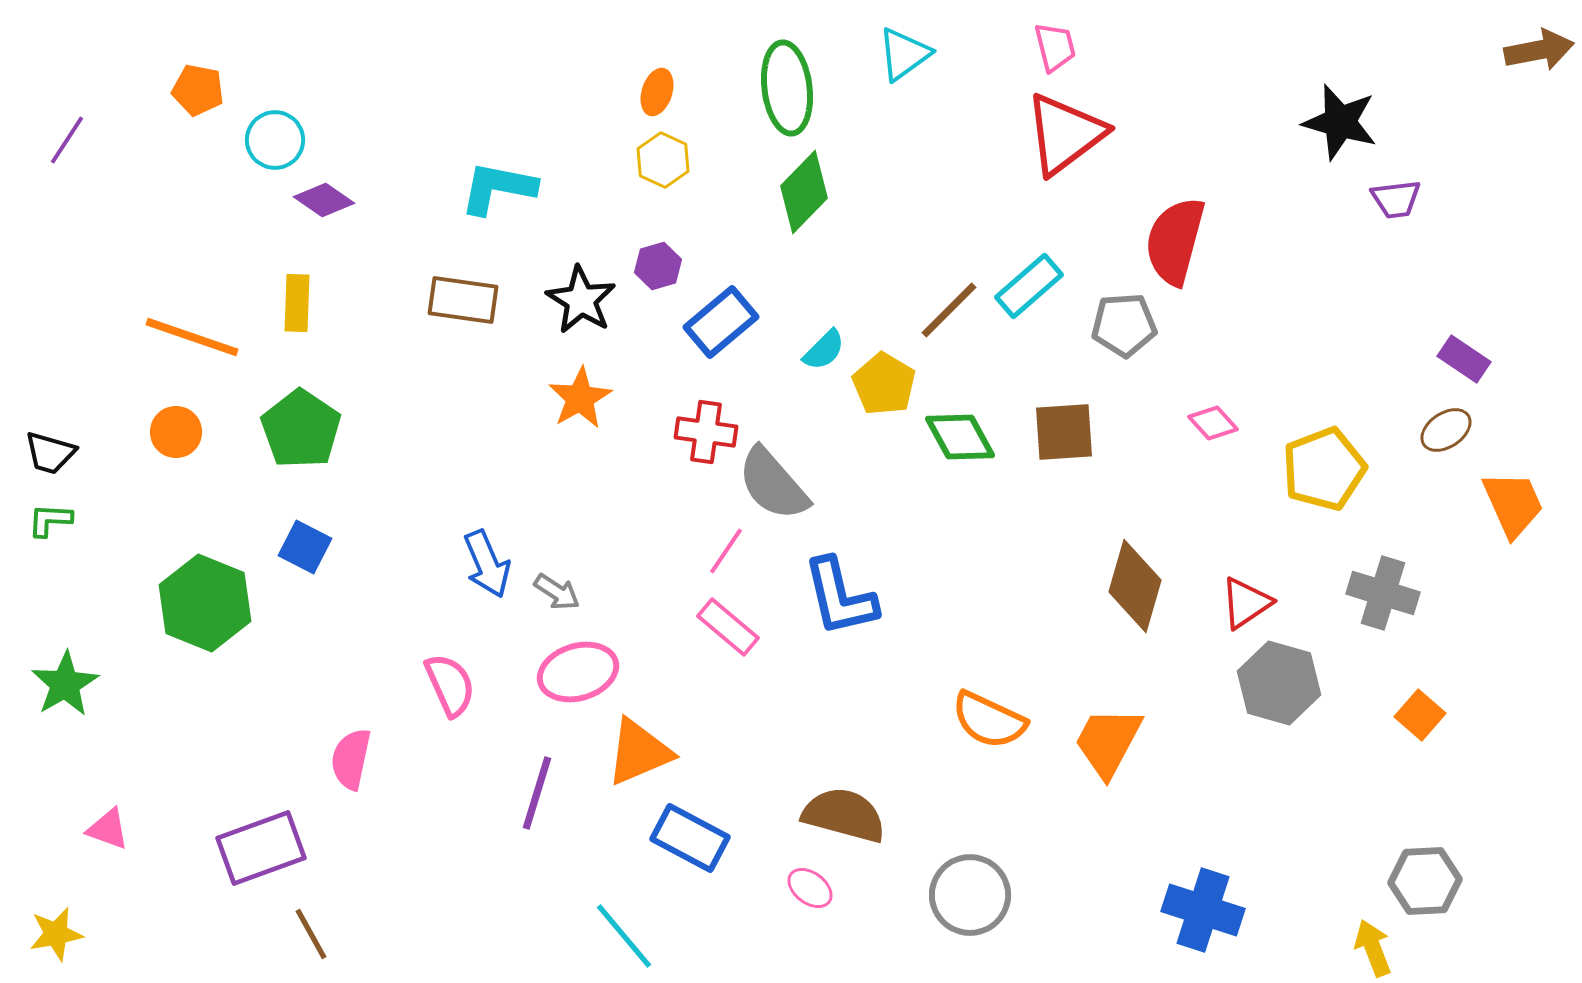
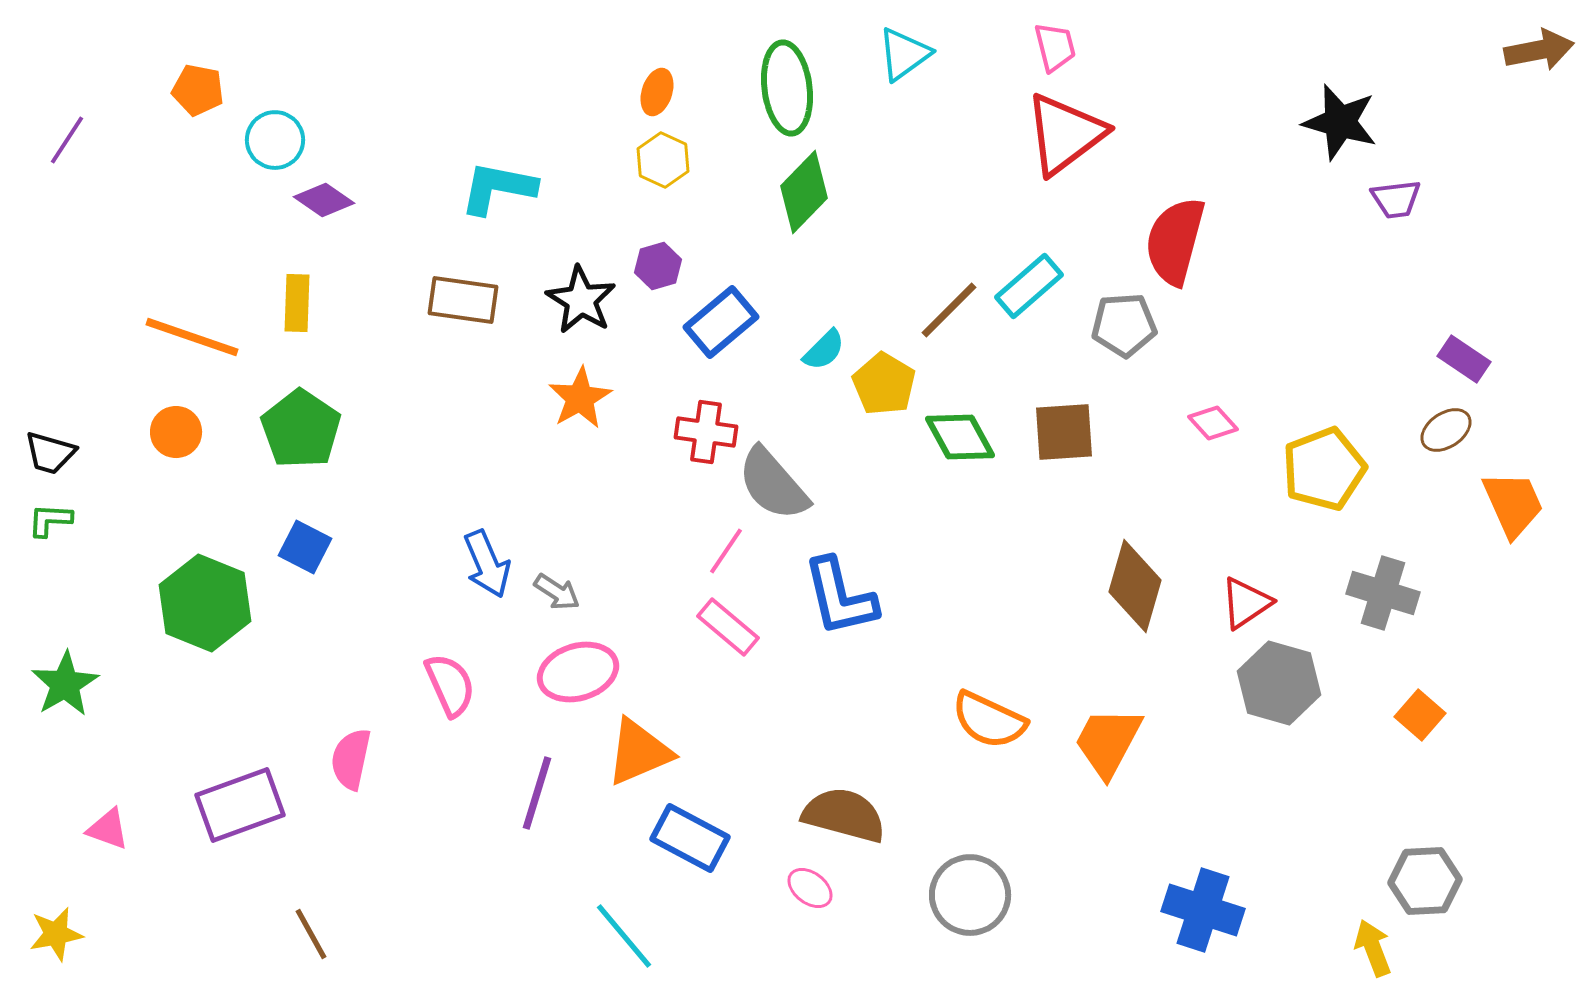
purple rectangle at (261, 848): moved 21 px left, 43 px up
